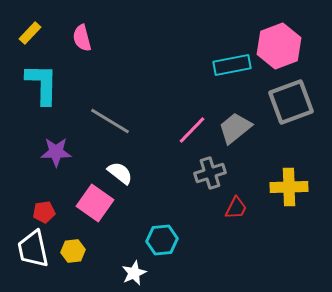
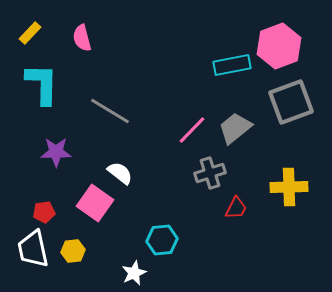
gray line: moved 10 px up
